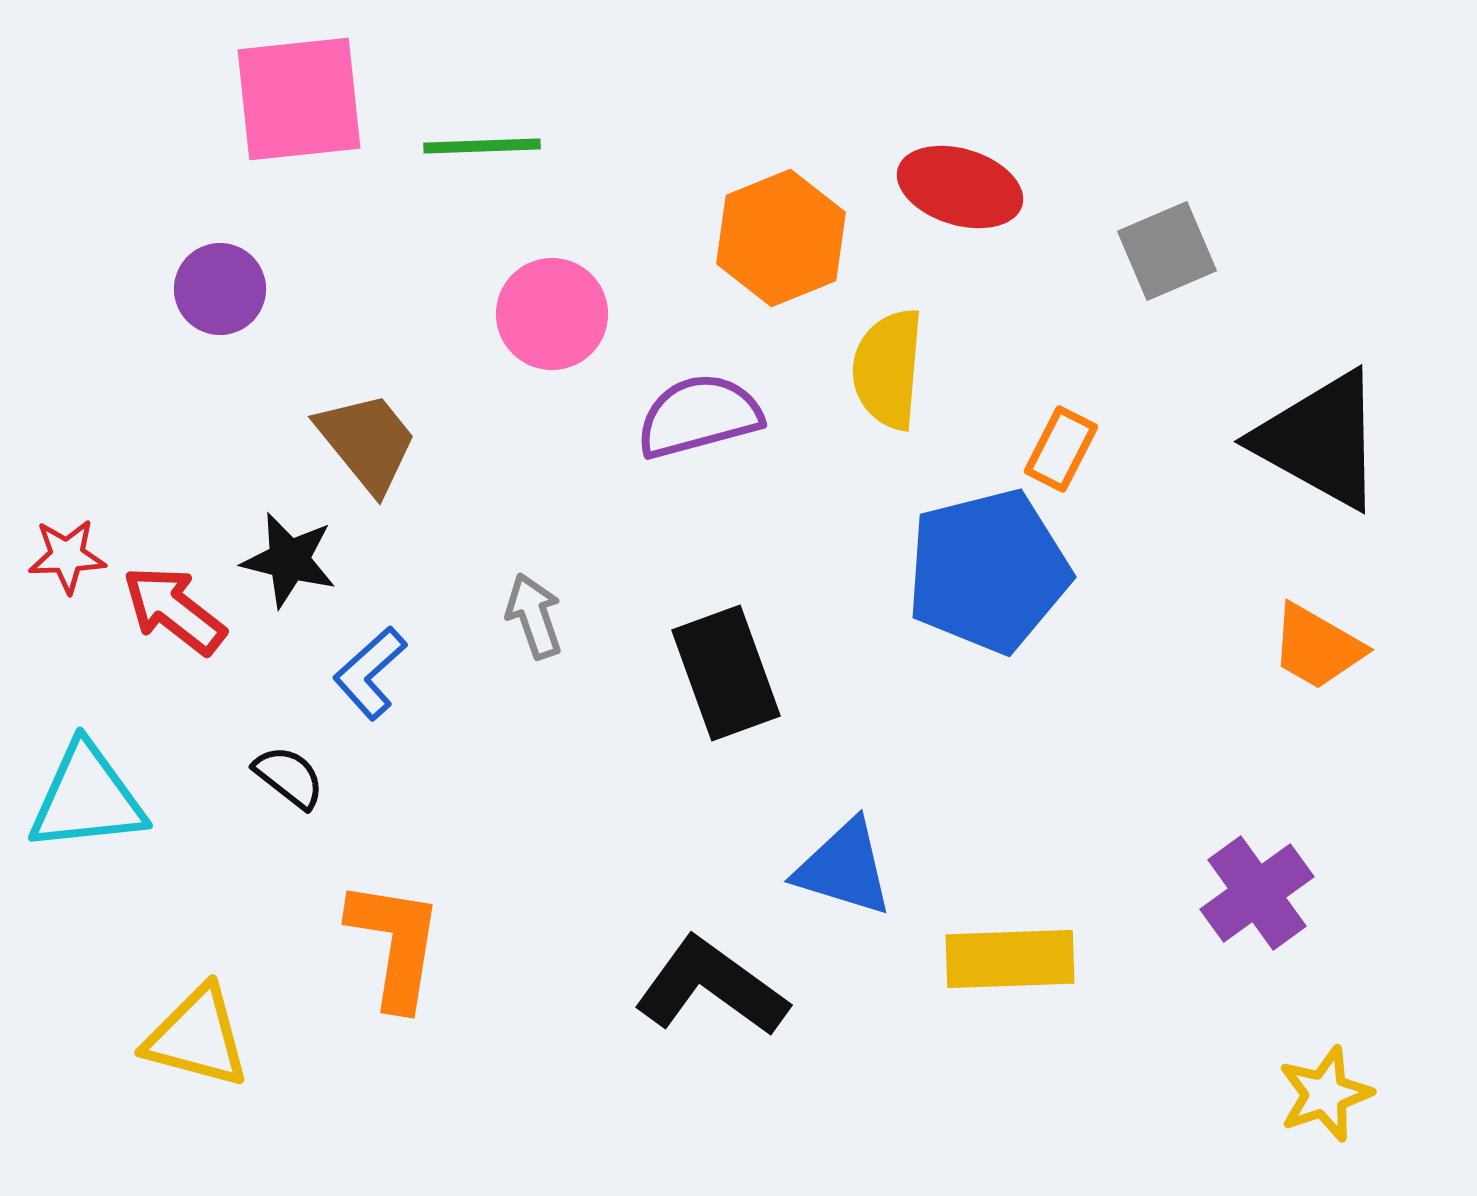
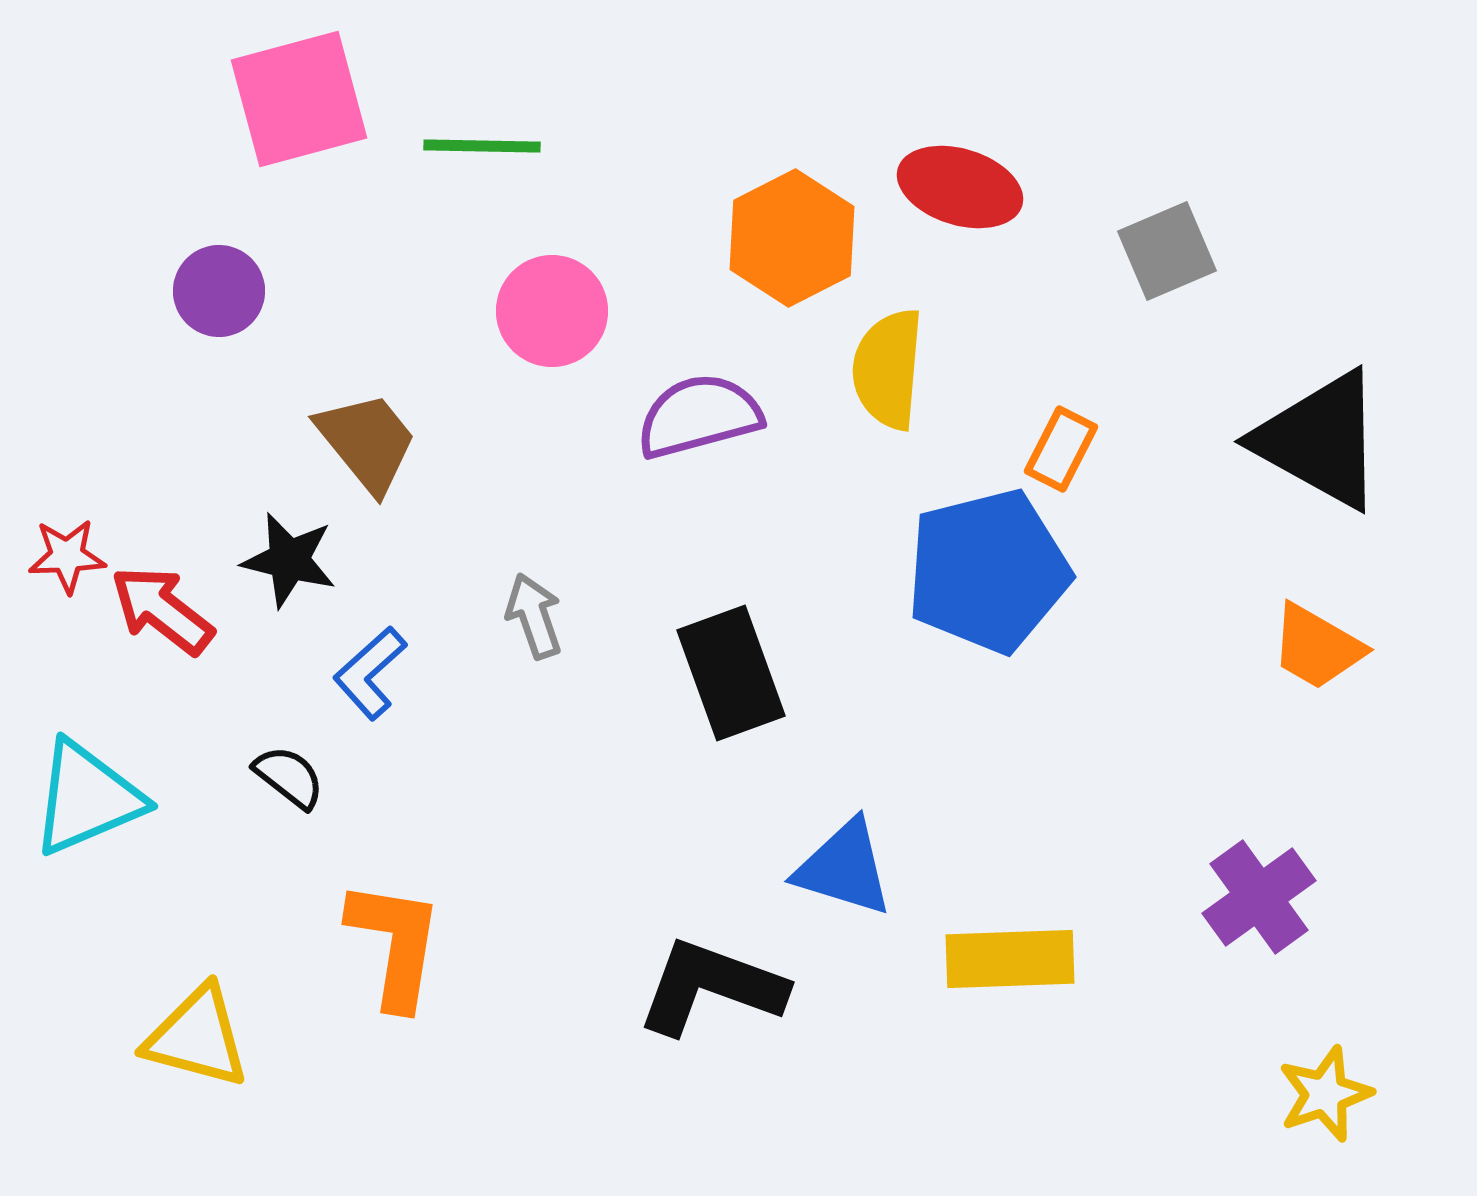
pink square: rotated 9 degrees counterclockwise
green line: rotated 3 degrees clockwise
orange hexagon: moved 11 px right; rotated 5 degrees counterclockwise
purple circle: moved 1 px left, 2 px down
pink circle: moved 3 px up
red arrow: moved 12 px left
black rectangle: moved 5 px right
cyan triangle: rotated 17 degrees counterclockwise
purple cross: moved 2 px right, 4 px down
black L-shape: rotated 16 degrees counterclockwise
